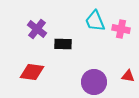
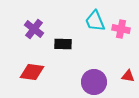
purple cross: moved 3 px left
